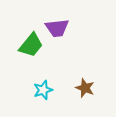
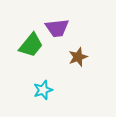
brown star: moved 7 px left, 31 px up; rotated 30 degrees clockwise
